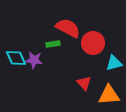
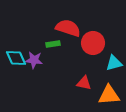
red semicircle: rotated 10 degrees counterclockwise
red triangle: rotated 35 degrees counterclockwise
